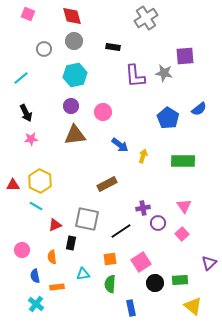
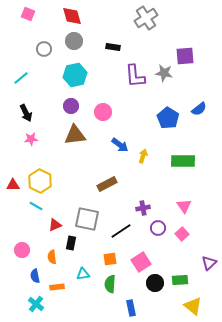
purple circle at (158, 223): moved 5 px down
